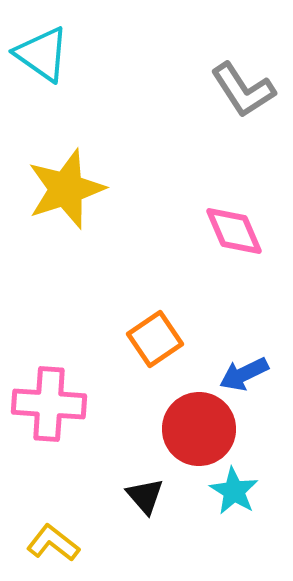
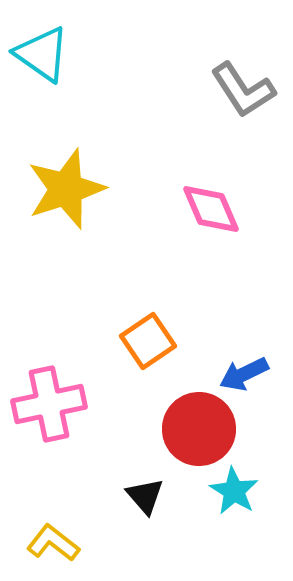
pink diamond: moved 23 px left, 22 px up
orange square: moved 7 px left, 2 px down
pink cross: rotated 16 degrees counterclockwise
